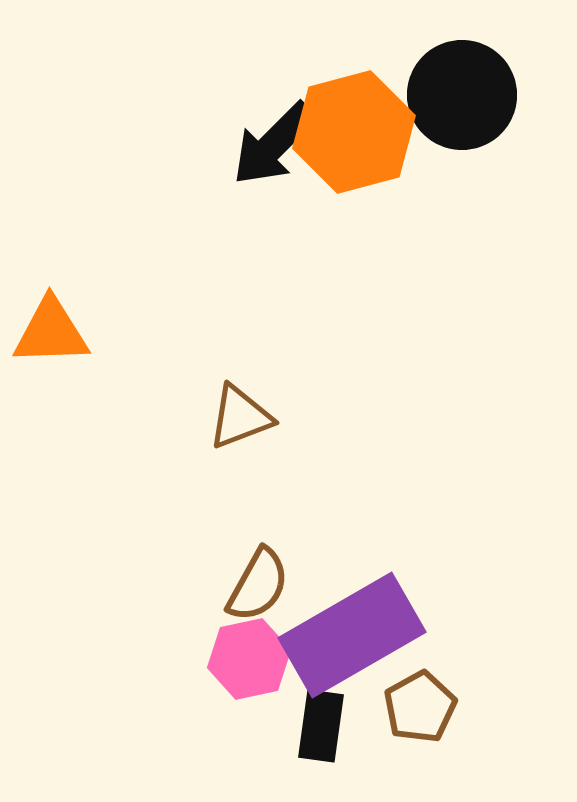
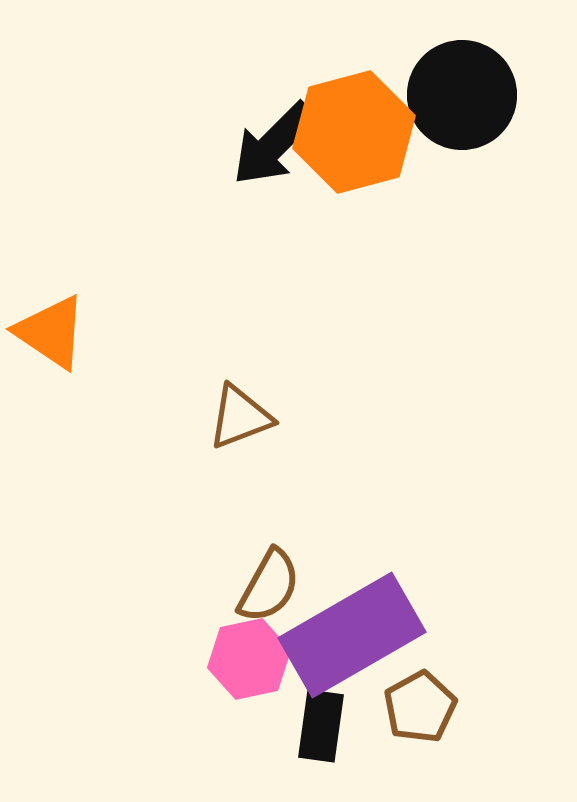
orange triangle: rotated 36 degrees clockwise
brown semicircle: moved 11 px right, 1 px down
